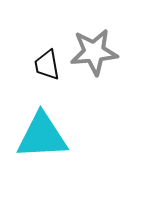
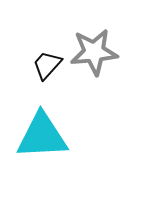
black trapezoid: rotated 52 degrees clockwise
